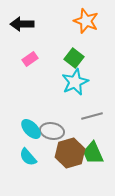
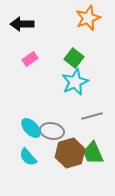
orange star: moved 2 px right, 3 px up; rotated 30 degrees clockwise
cyan ellipse: moved 1 px up
